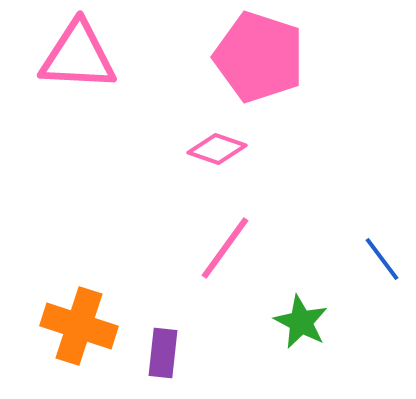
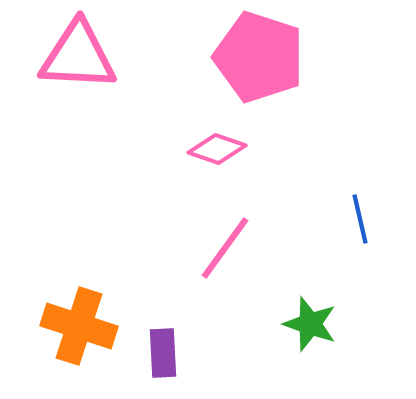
blue line: moved 22 px left, 40 px up; rotated 24 degrees clockwise
green star: moved 9 px right, 2 px down; rotated 8 degrees counterclockwise
purple rectangle: rotated 9 degrees counterclockwise
